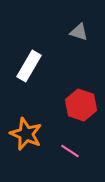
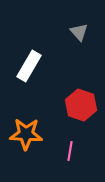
gray triangle: rotated 30 degrees clockwise
orange star: rotated 20 degrees counterclockwise
pink line: rotated 66 degrees clockwise
